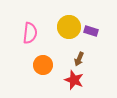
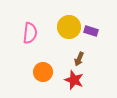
orange circle: moved 7 px down
